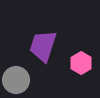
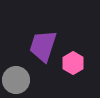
pink hexagon: moved 8 px left
